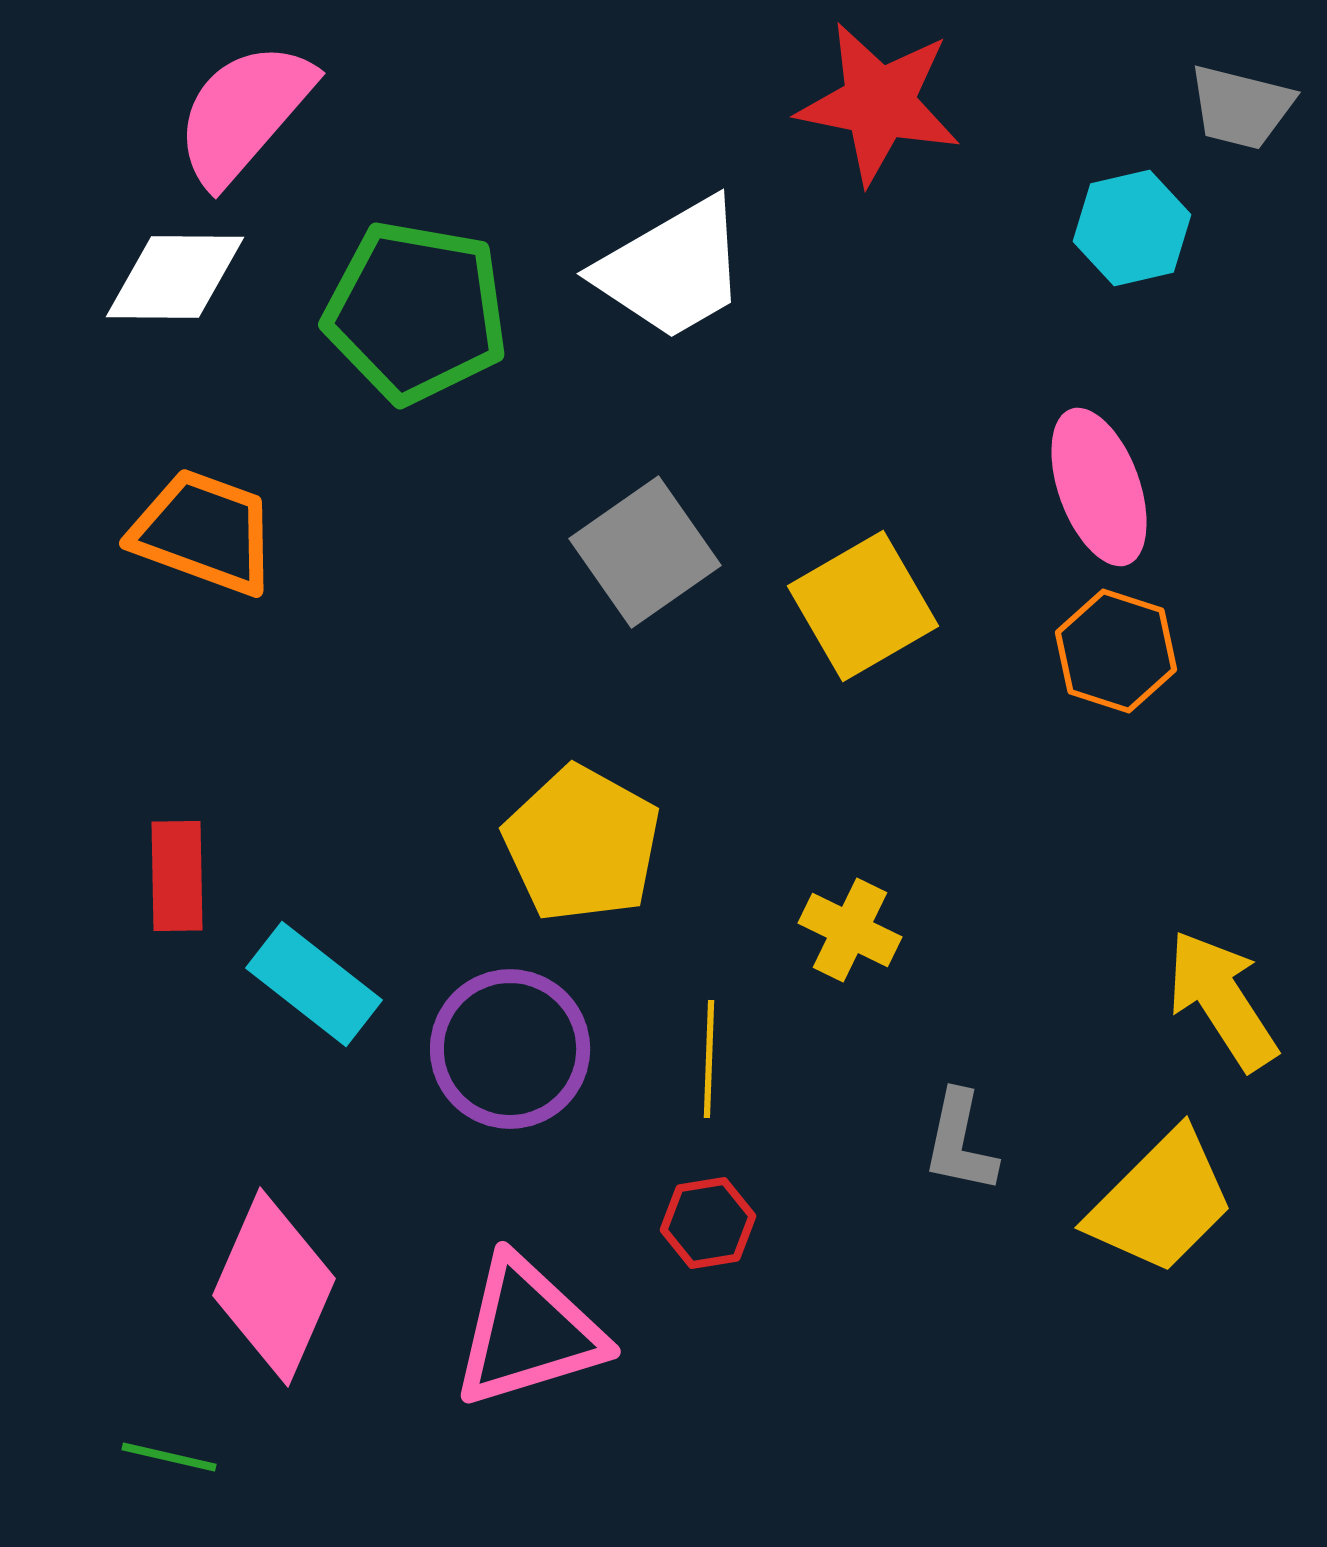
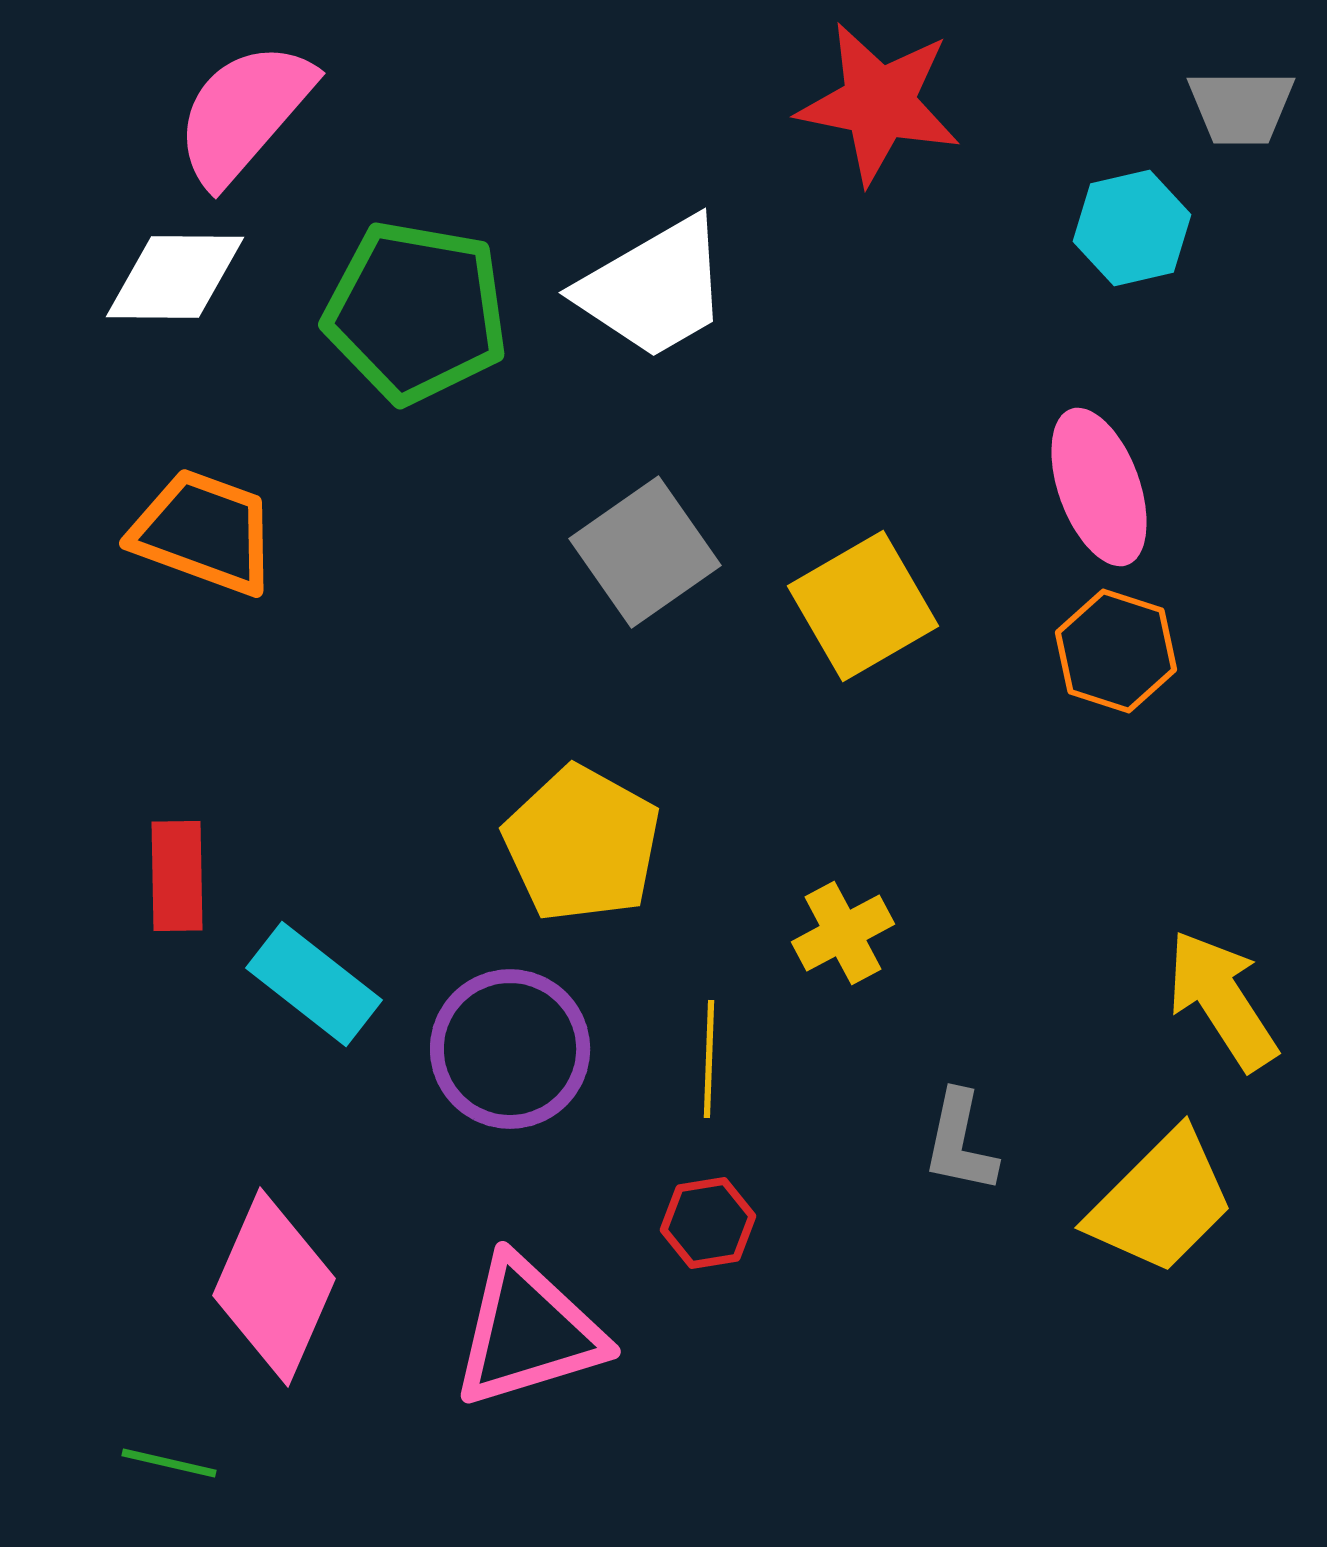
gray trapezoid: rotated 14 degrees counterclockwise
white trapezoid: moved 18 px left, 19 px down
yellow cross: moved 7 px left, 3 px down; rotated 36 degrees clockwise
green line: moved 6 px down
